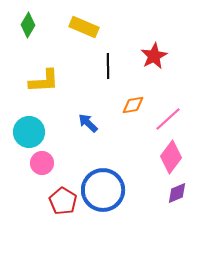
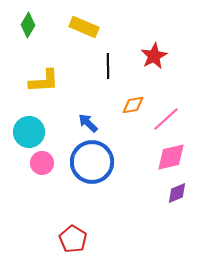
pink line: moved 2 px left
pink diamond: rotated 40 degrees clockwise
blue circle: moved 11 px left, 28 px up
red pentagon: moved 10 px right, 38 px down
